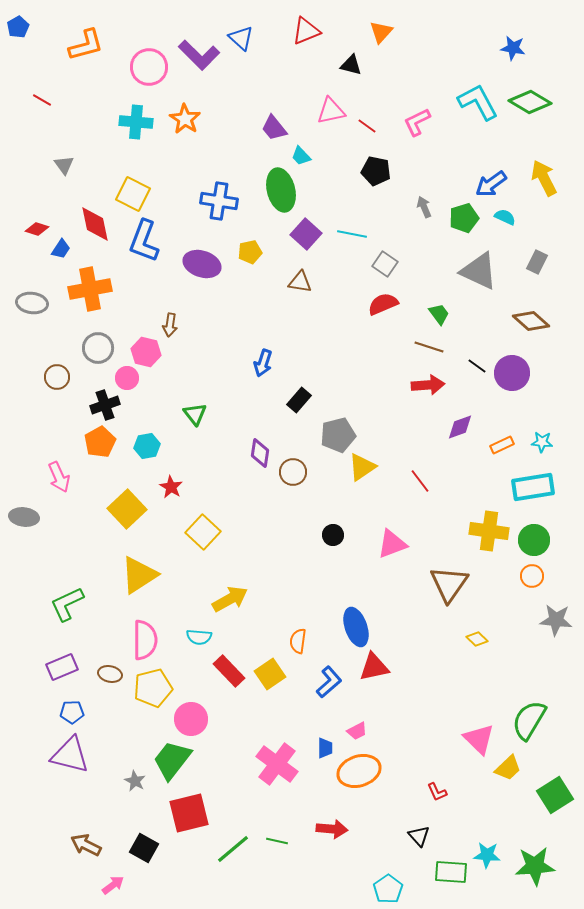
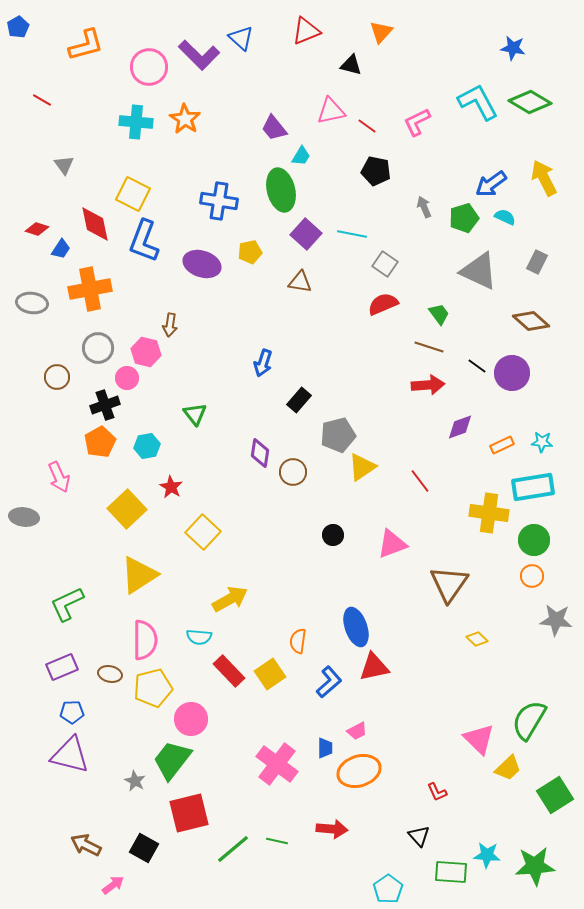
cyan trapezoid at (301, 156): rotated 105 degrees counterclockwise
yellow cross at (489, 531): moved 18 px up
